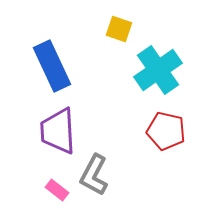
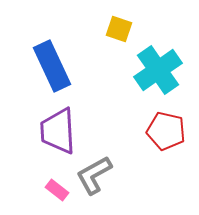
gray L-shape: rotated 33 degrees clockwise
